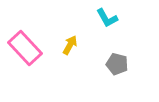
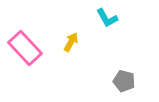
yellow arrow: moved 1 px right, 3 px up
gray pentagon: moved 7 px right, 17 px down
